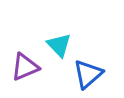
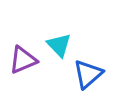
purple triangle: moved 2 px left, 7 px up
